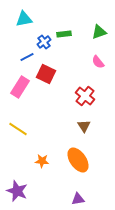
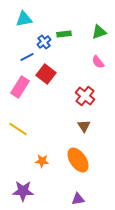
red square: rotated 12 degrees clockwise
purple star: moved 6 px right; rotated 20 degrees counterclockwise
